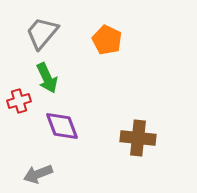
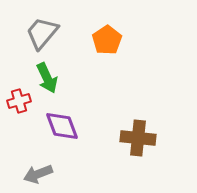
orange pentagon: rotated 12 degrees clockwise
